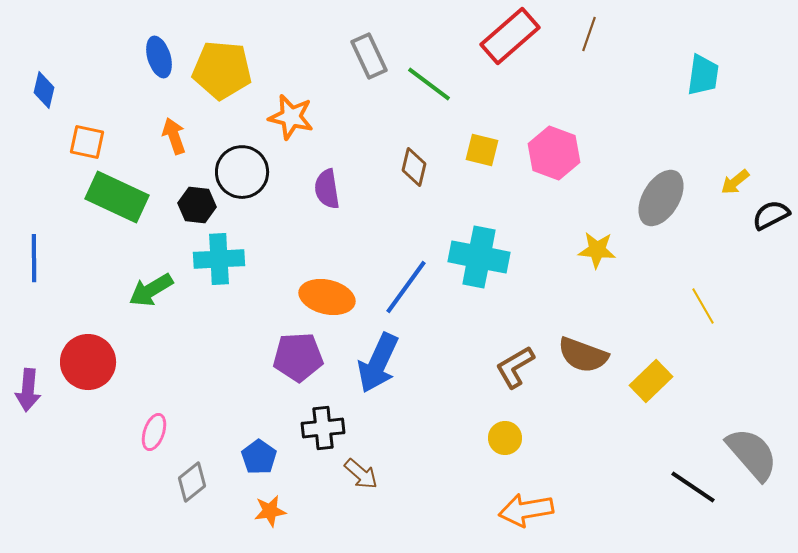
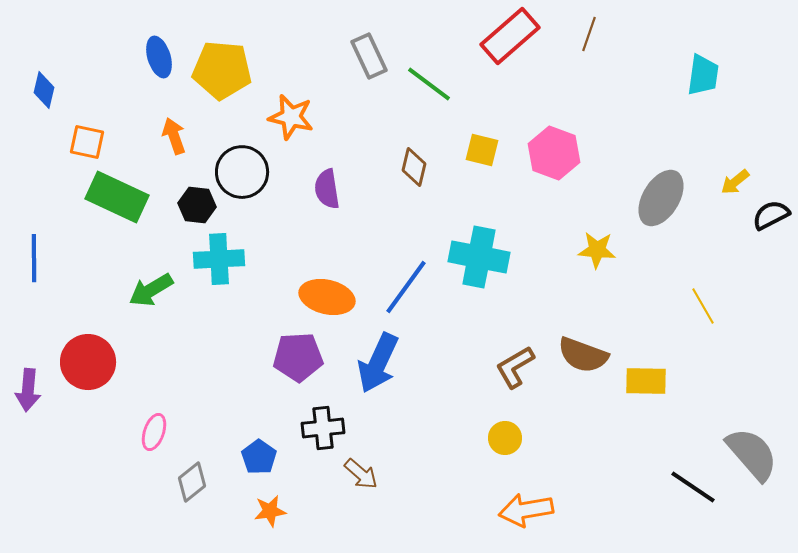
yellow rectangle at (651, 381): moved 5 px left; rotated 45 degrees clockwise
